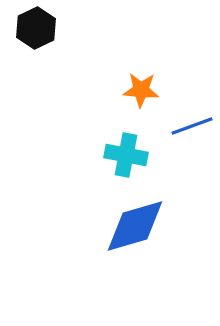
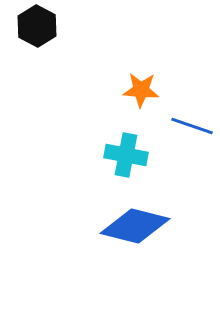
black hexagon: moved 1 px right, 2 px up; rotated 6 degrees counterclockwise
blue line: rotated 39 degrees clockwise
blue diamond: rotated 30 degrees clockwise
